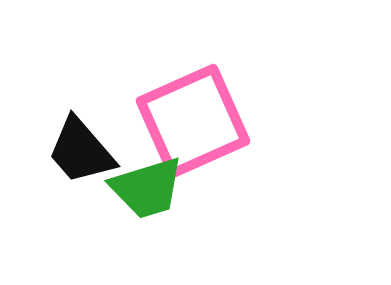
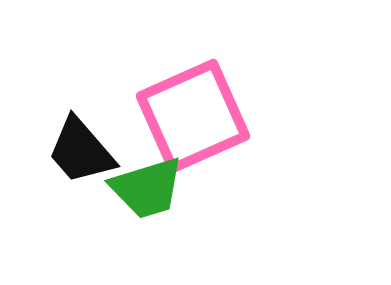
pink square: moved 5 px up
